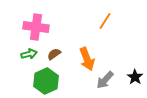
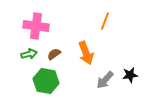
orange line: rotated 12 degrees counterclockwise
pink cross: moved 1 px up
orange arrow: moved 1 px left, 6 px up
black star: moved 5 px left, 2 px up; rotated 28 degrees clockwise
green hexagon: rotated 25 degrees counterclockwise
